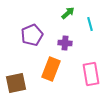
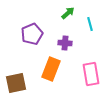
purple pentagon: moved 1 px up
